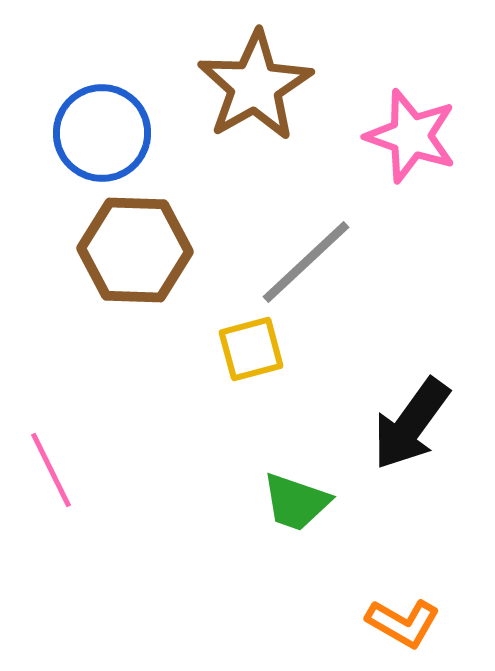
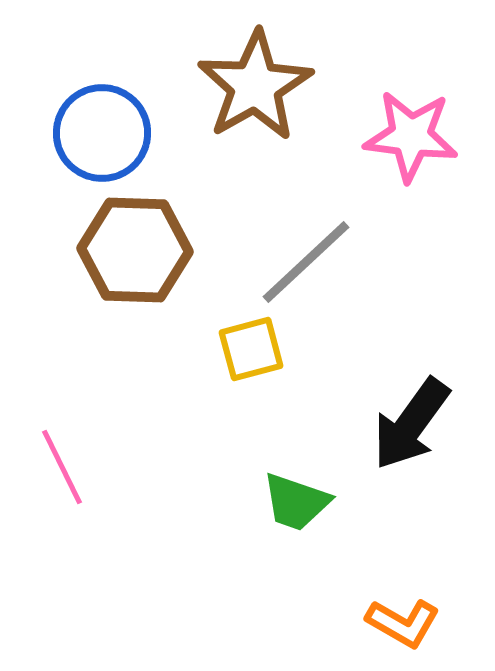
pink star: rotated 12 degrees counterclockwise
pink line: moved 11 px right, 3 px up
